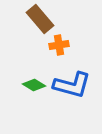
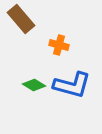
brown rectangle: moved 19 px left
orange cross: rotated 24 degrees clockwise
